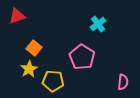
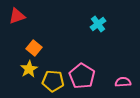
pink pentagon: moved 19 px down
pink semicircle: rotated 98 degrees counterclockwise
